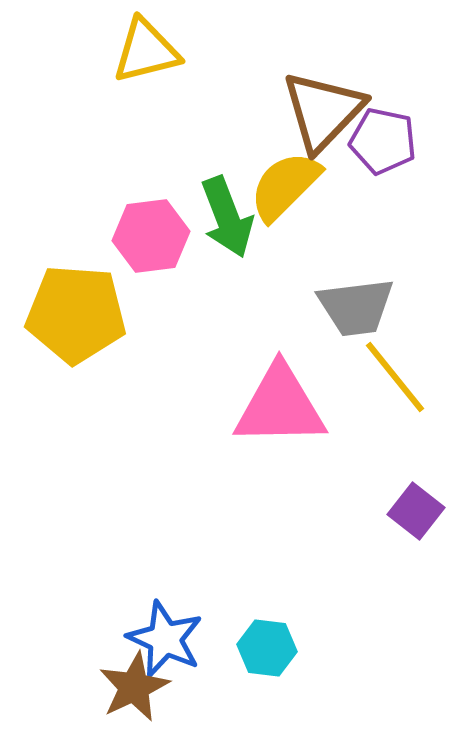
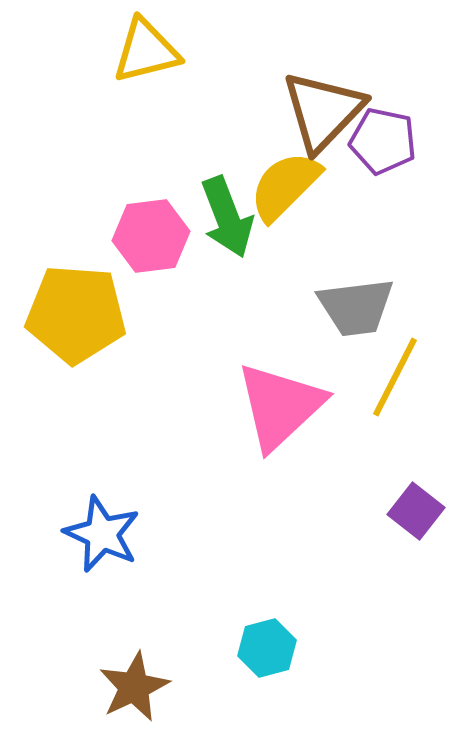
yellow line: rotated 66 degrees clockwise
pink triangle: rotated 42 degrees counterclockwise
blue star: moved 63 px left, 105 px up
cyan hexagon: rotated 22 degrees counterclockwise
